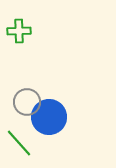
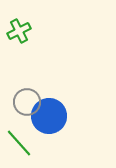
green cross: rotated 25 degrees counterclockwise
blue circle: moved 1 px up
